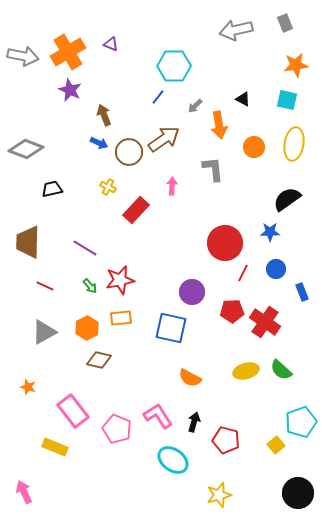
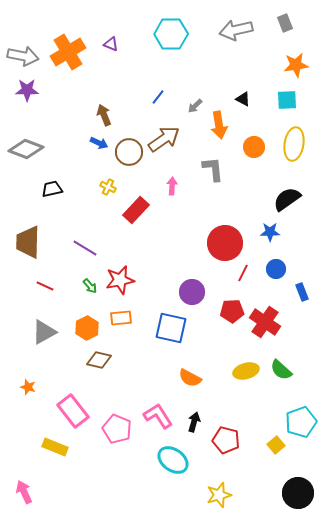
cyan hexagon at (174, 66): moved 3 px left, 32 px up
purple star at (70, 90): moved 43 px left; rotated 25 degrees counterclockwise
cyan square at (287, 100): rotated 15 degrees counterclockwise
